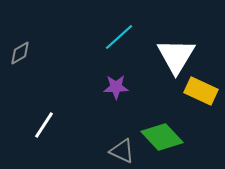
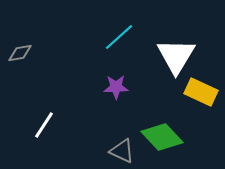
gray diamond: rotated 20 degrees clockwise
yellow rectangle: moved 1 px down
